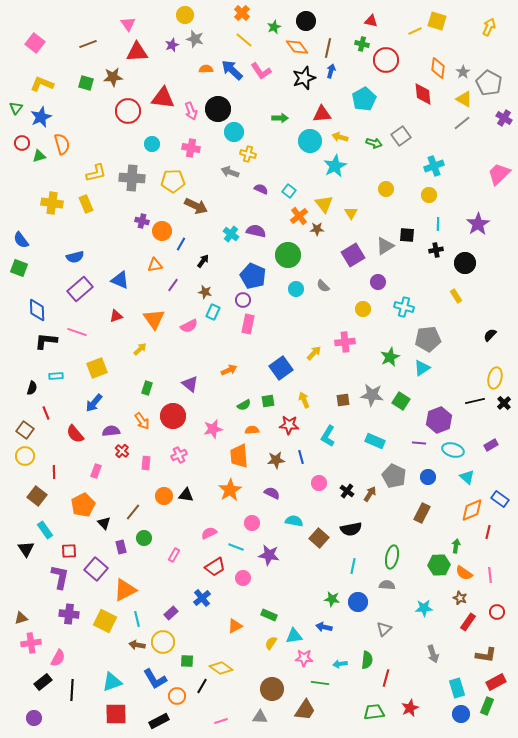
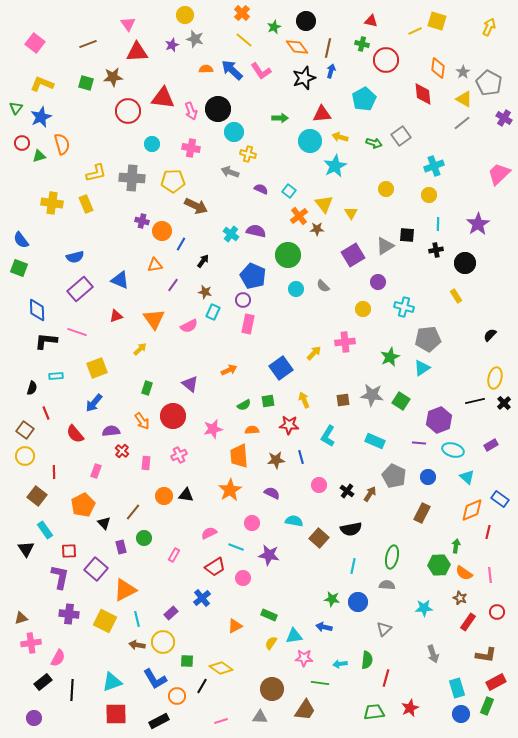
pink circle at (319, 483): moved 2 px down
